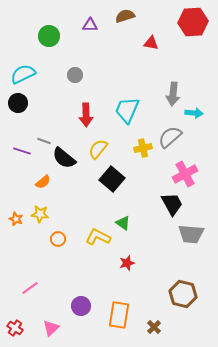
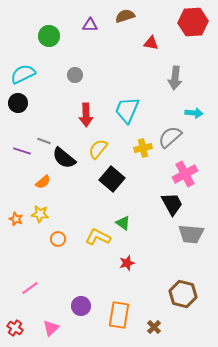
gray arrow: moved 2 px right, 16 px up
